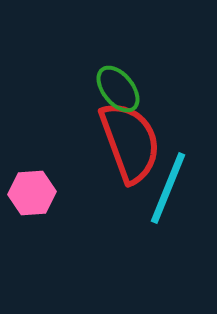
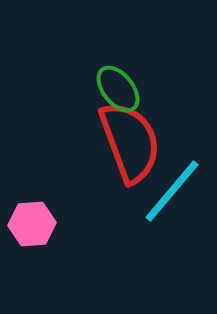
cyan line: moved 4 px right, 3 px down; rotated 18 degrees clockwise
pink hexagon: moved 31 px down
